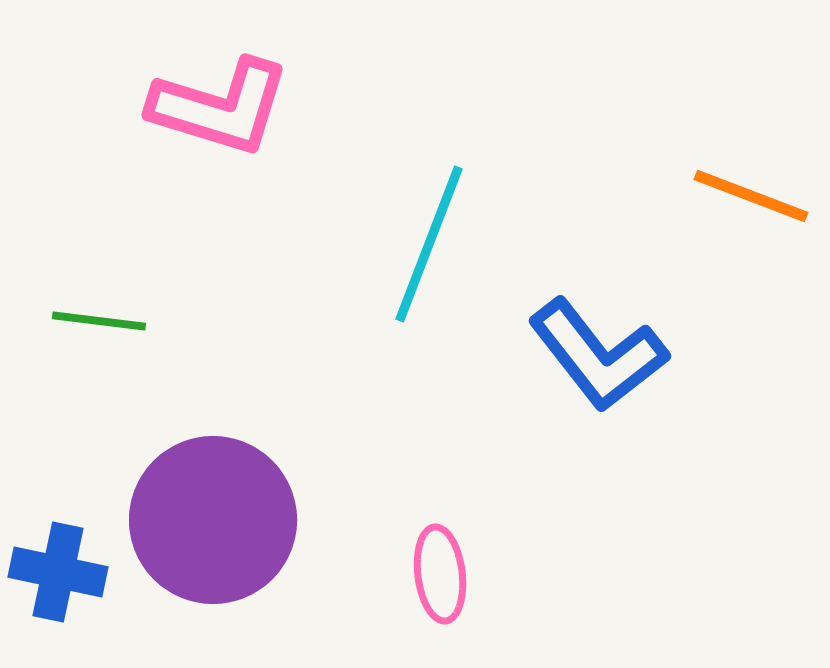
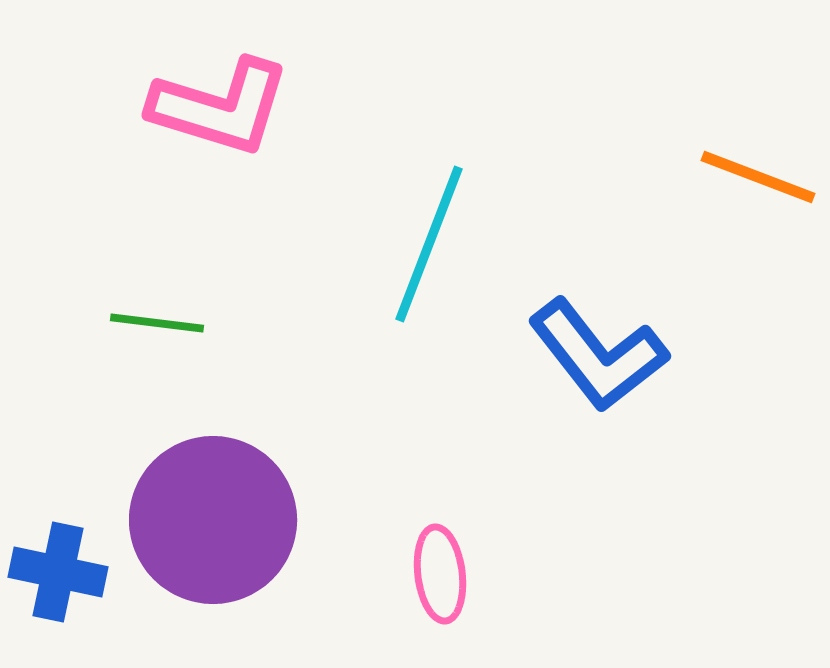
orange line: moved 7 px right, 19 px up
green line: moved 58 px right, 2 px down
